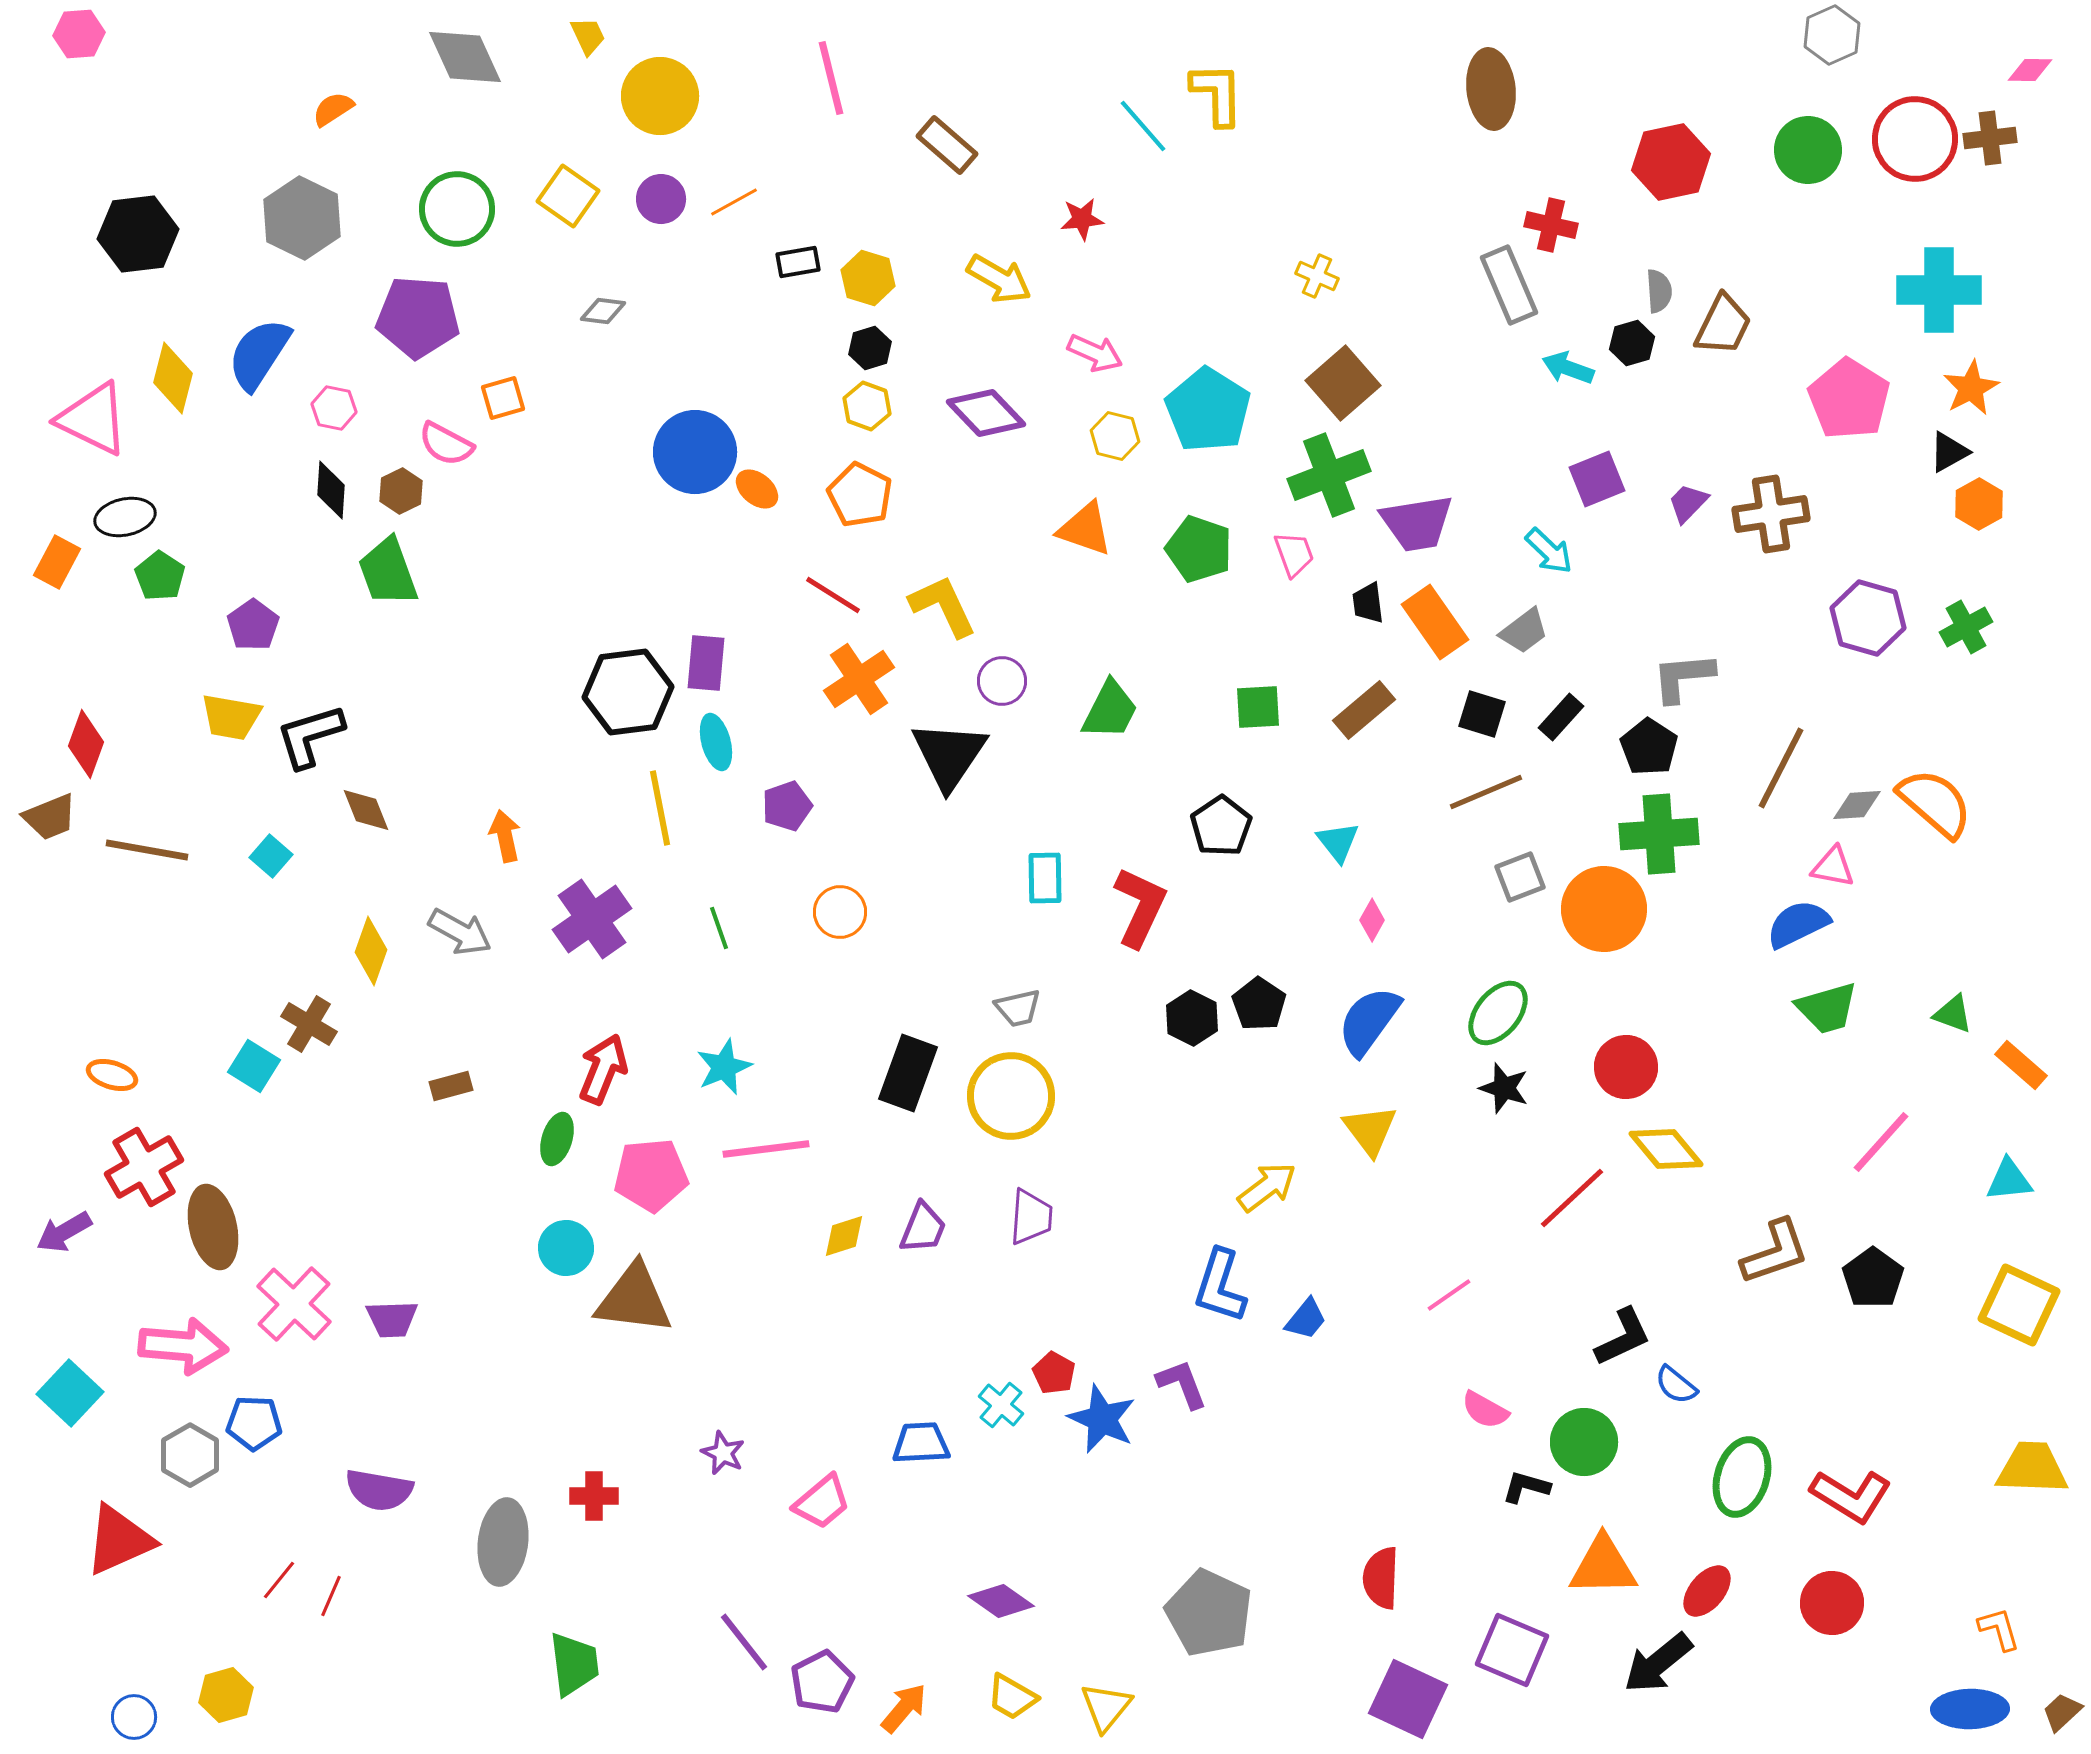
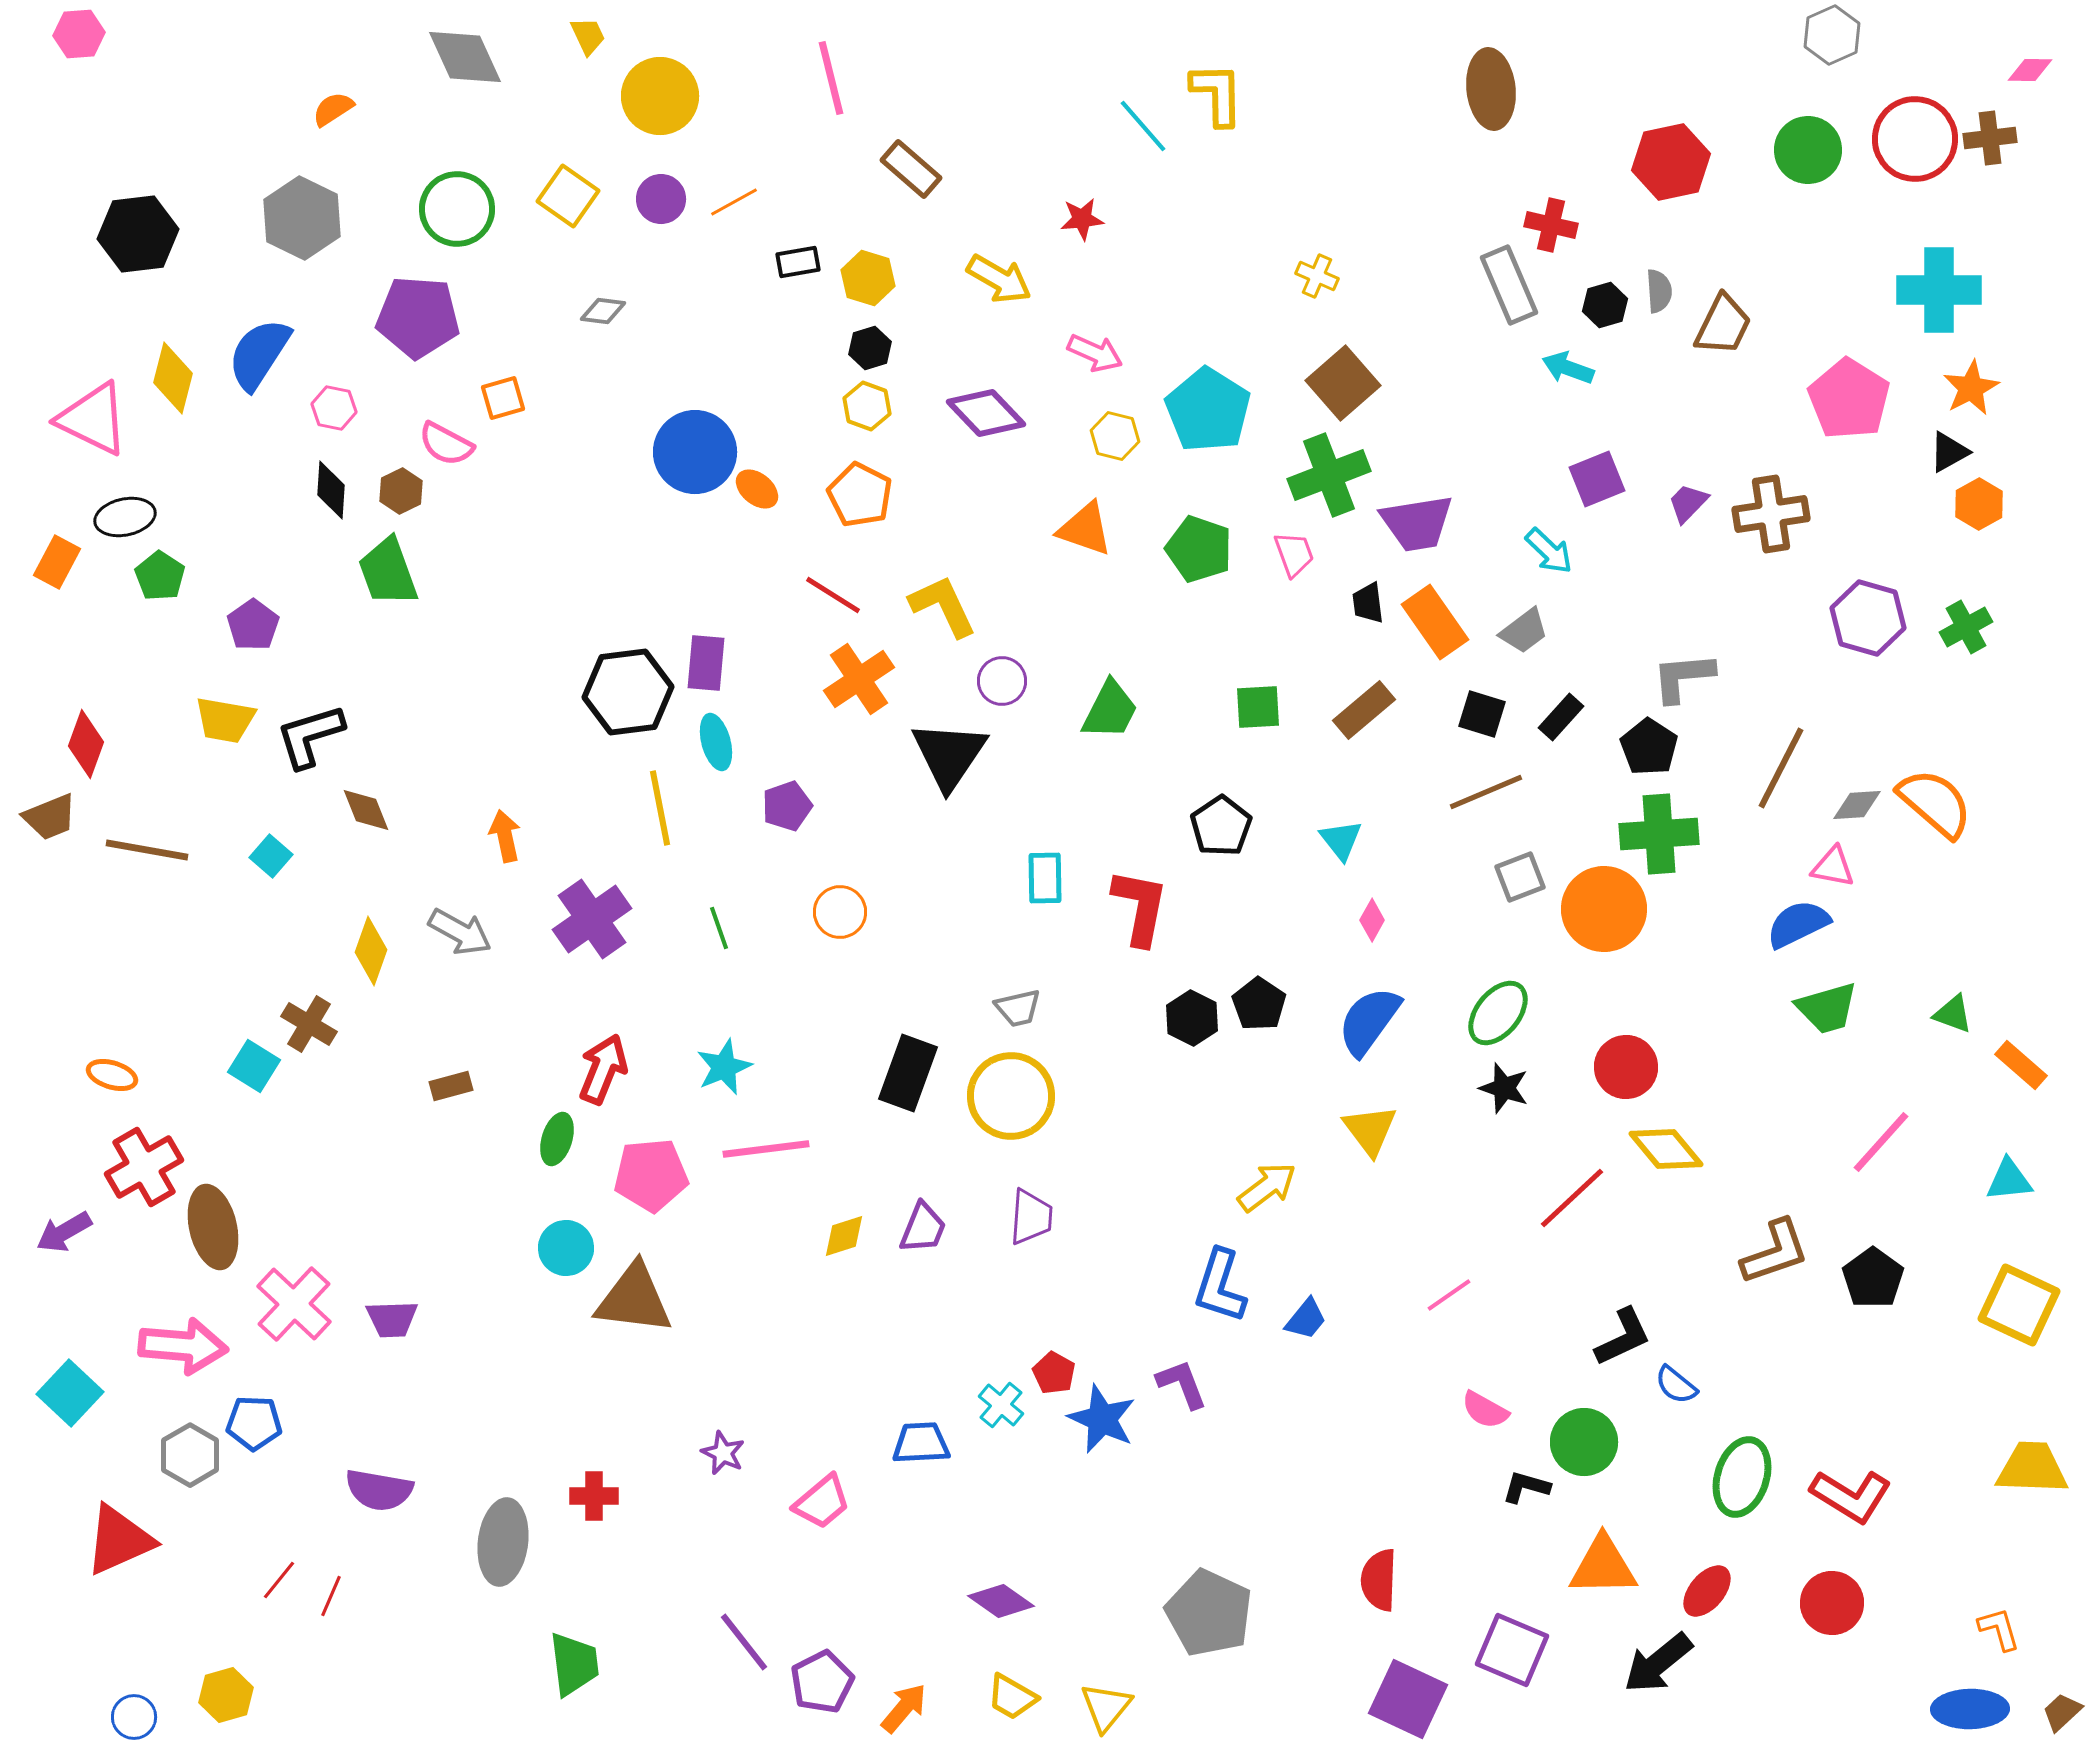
brown rectangle at (947, 145): moved 36 px left, 24 px down
black hexagon at (1632, 343): moved 27 px left, 38 px up
yellow trapezoid at (231, 717): moved 6 px left, 3 px down
cyan triangle at (1338, 842): moved 3 px right, 2 px up
red L-shape at (1140, 907): rotated 14 degrees counterclockwise
red semicircle at (1381, 1578): moved 2 px left, 2 px down
